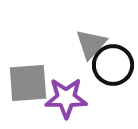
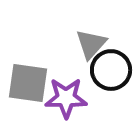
black circle: moved 2 px left, 5 px down
gray square: rotated 12 degrees clockwise
